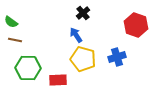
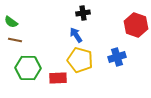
black cross: rotated 32 degrees clockwise
yellow pentagon: moved 3 px left, 1 px down
red rectangle: moved 2 px up
